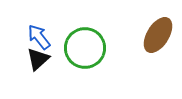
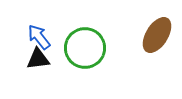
brown ellipse: moved 1 px left
black triangle: rotated 35 degrees clockwise
